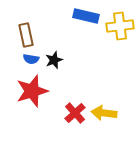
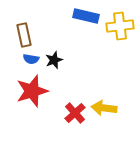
brown rectangle: moved 2 px left
yellow arrow: moved 5 px up
